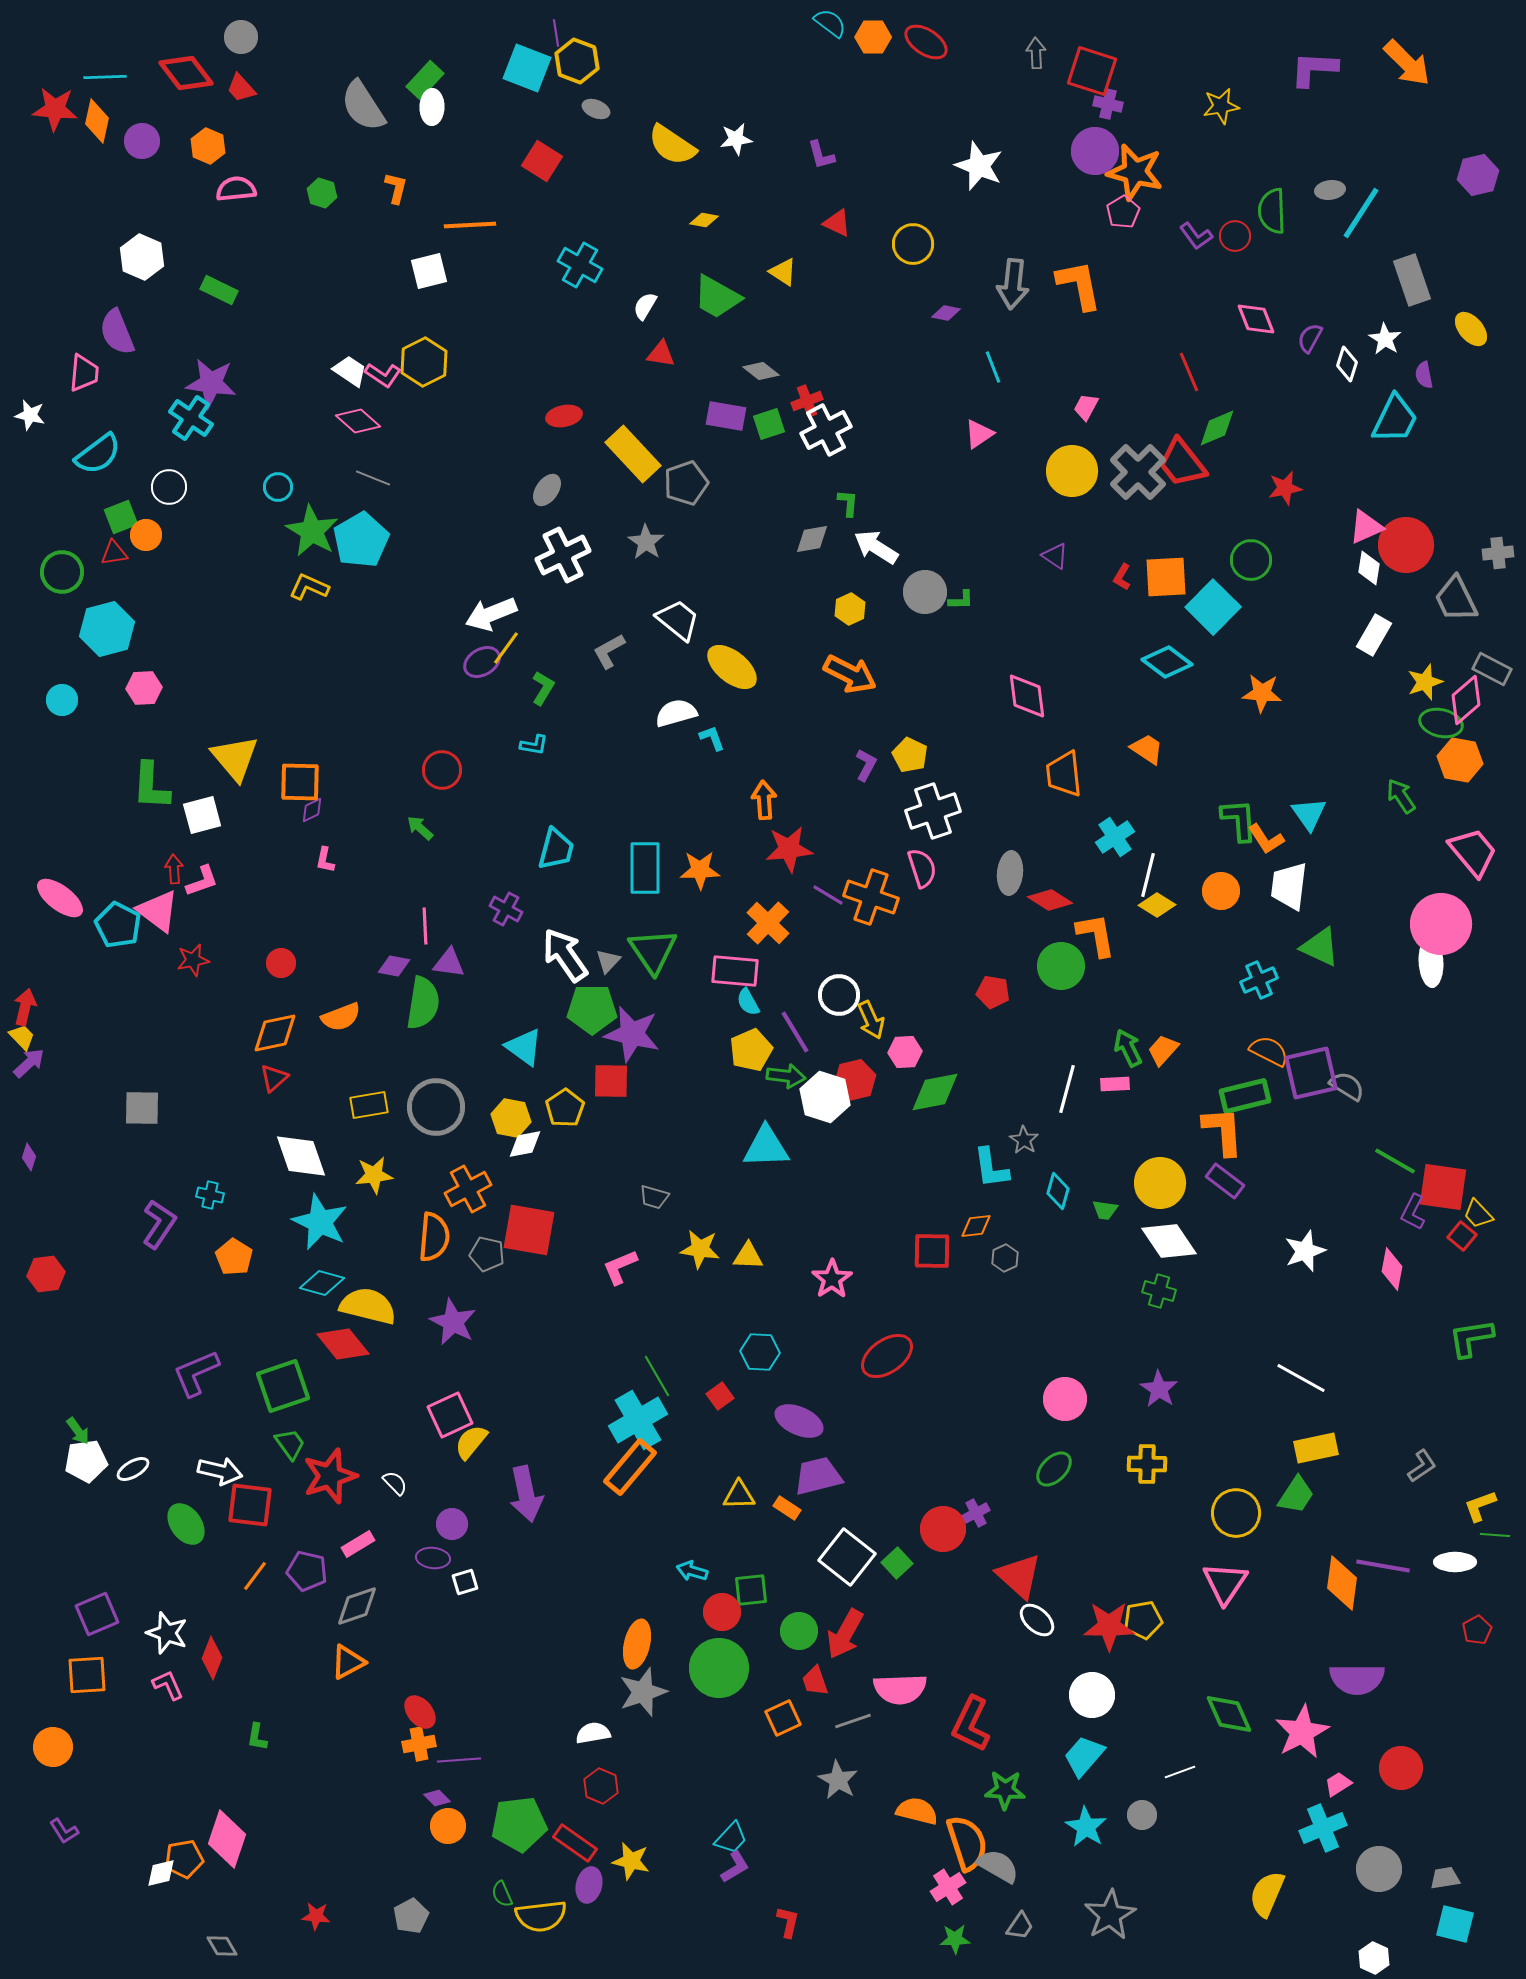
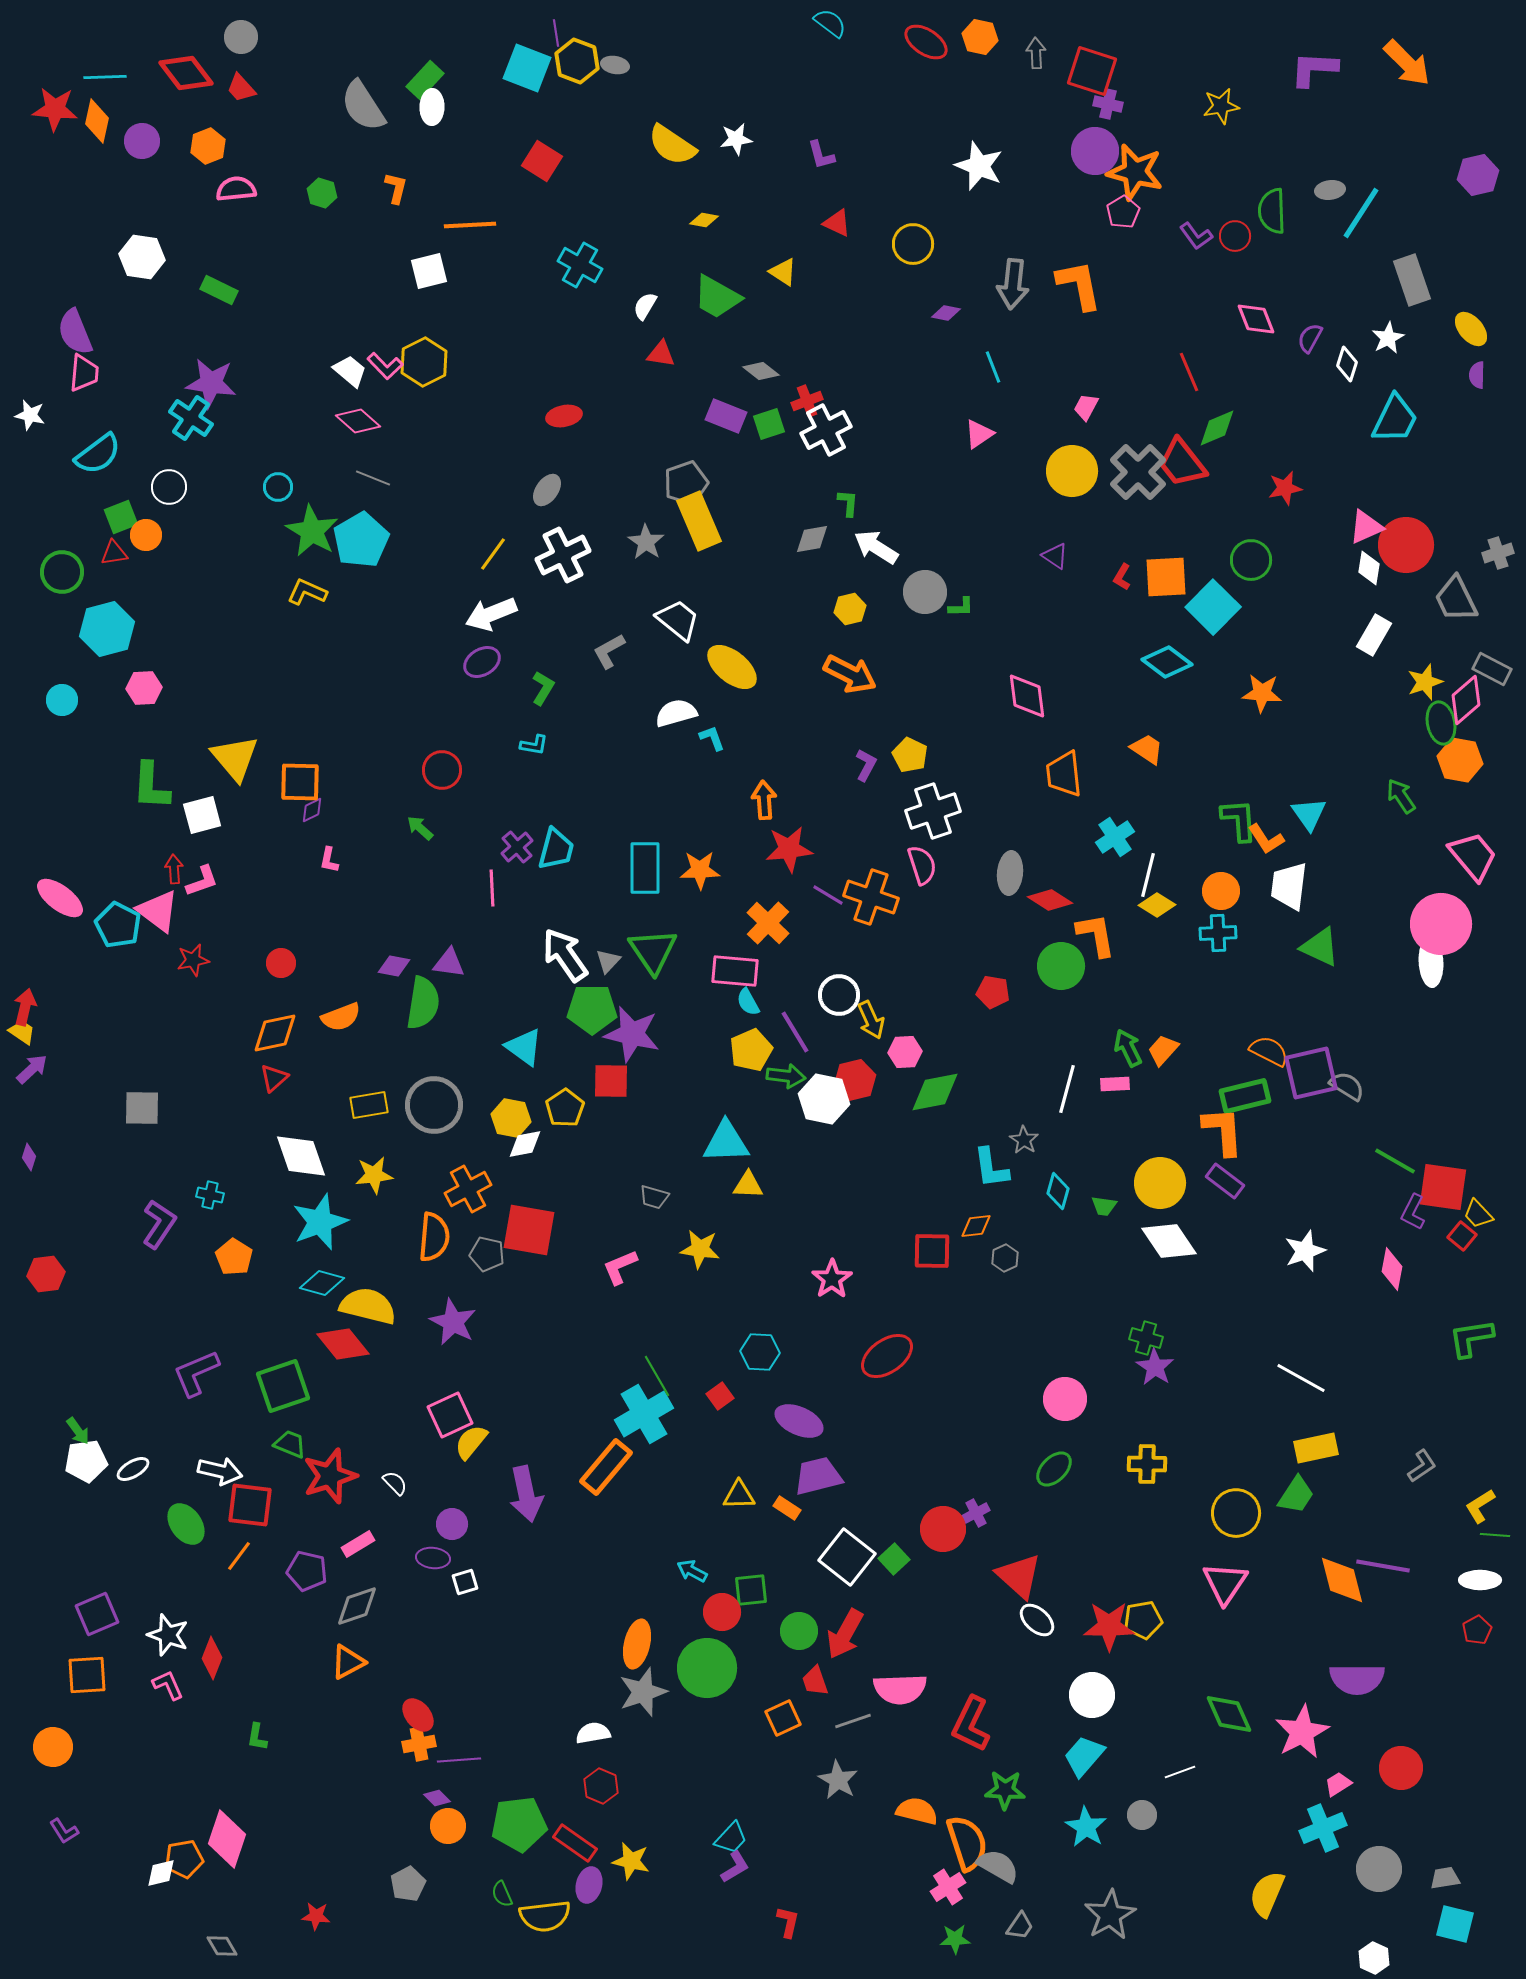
orange hexagon at (873, 37): moved 107 px right; rotated 12 degrees clockwise
gray ellipse at (596, 109): moved 19 px right, 44 px up; rotated 12 degrees counterclockwise
orange hexagon at (208, 146): rotated 16 degrees clockwise
white hexagon at (142, 257): rotated 15 degrees counterclockwise
purple semicircle at (117, 332): moved 42 px left
white star at (1385, 339): moved 3 px right, 1 px up; rotated 12 degrees clockwise
white trapezoid at (350, 371): rotated 6 degrees clockwise
pink L-shape at (383, 375): moved 2 px right, 9 px up; rotated 12 degrees clockwise
purple semicircle at (1424, 375): moved 53 px right; rotated 12 degrees clockwise
purple rectangle at (726, 416): rotated 12 degrees clockwise
yellow rectangle at (633, 454): moved 66 px right, 67 px down; rotated 20 degrees clockwise
gray cross at (1498, 553): rotated 12 degrees counterclockwise
yellow L-shape at (309, 587): moved 2 px left, 5 px down
green L-shape at (961, 600): moved 7 px down
yellow hexagon at (850, 609): rotated 12 degrees clockwise
yellow line at (506, 648): moved 13 px left, 94 px up
green ellipse at (1441, 723): rotated 66 degrees clockwise
pink trapezoid at (1473, 852): moved 4 px down
pink L-shape at (325, 860): moved 4 px right
pink semicircle at (922, 868): moved 3 px up
purple cross at (506, 909): moved 11 px right, 62 px up; rotated 20 degrees clockwise
pink line at (425, 926): moved 67 px right, 38 px up
cyan cross at (1259, 980): moved 41 px left, 47 px up; rotated 21 degrees clockwise
yellow trapezoid at (22, 1037): moved 5 px up; rotated 12 degrees counterclockwise
purple arrow at (29, 1063): moved 3 px right, 6 px down
white hexagon at (825, 1097): moved 1 px left, 2 px down; rotated 6 degrees counterclockwise
gray circle at (436, 1107): moved 2 px left, 2 px up
cyan triangle at (766, 1147): moved 40 px left, 5 px up
green trapezoid at (1105, 1210): moved 1 px left, 4 px up
cyan star at (320, 1222): rotated 26 degrees clockwise
yellow triangle at (748, 1256): moved 71 px up
green cross at (1159, 1291): moved 13 px left, 47 px down
purple star at (1159, 1389): moved 4 px left, 22 px up
cyan cross at (638, 1420): moved 6 px right, 6 px up
green trapezoid at (290, 1444): rotated 32 degrees counterclockwise
orange rectangle at (630, 1467): moved 24 px left
yellow L-shape at (1480, 1506): rotated 12 degrees counterclockwise
white ellipse at (1455, 1562): moved 25 px right, 18 px down
green square at (897, 1563): moved 3 px left, 4 px up
cyan arrow at (692, 1571): rotated 12 degrees clockwise
orange line at (255, 1576): moved 16 px left, 20 px up
orange diamond at (1342, 1583): moved 3 px up; rotated 22 degrees counterclockwise
white star at (167, 1633): moved 1 px right, 2 px down
green circle at (719, 1668): moved 12 px left
red ellipse at (420, 1712): moved 2 px left, 3 px down
gray pentagon at (411, 1916): moved 3 px left, 32 px up
yellow semicircle at (541, 1916): moved 4 px right
